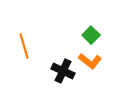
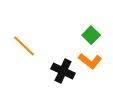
orange line: rotated 30 degrees counterclockwise
